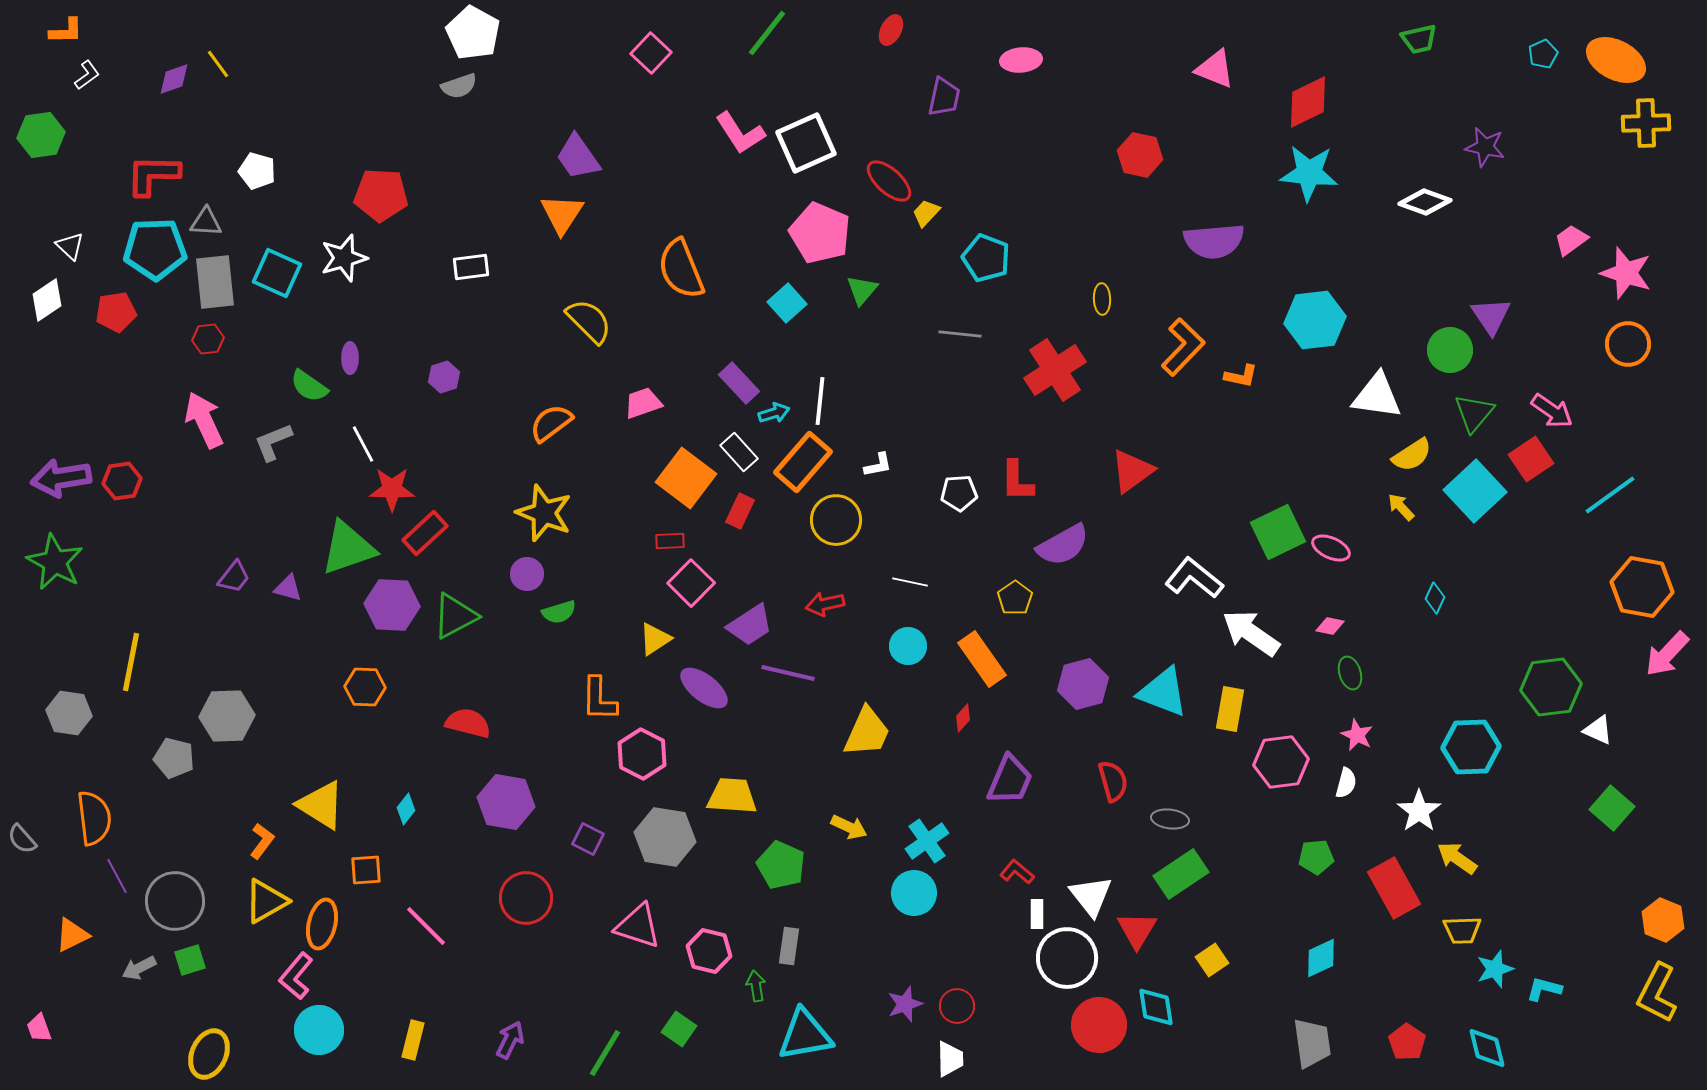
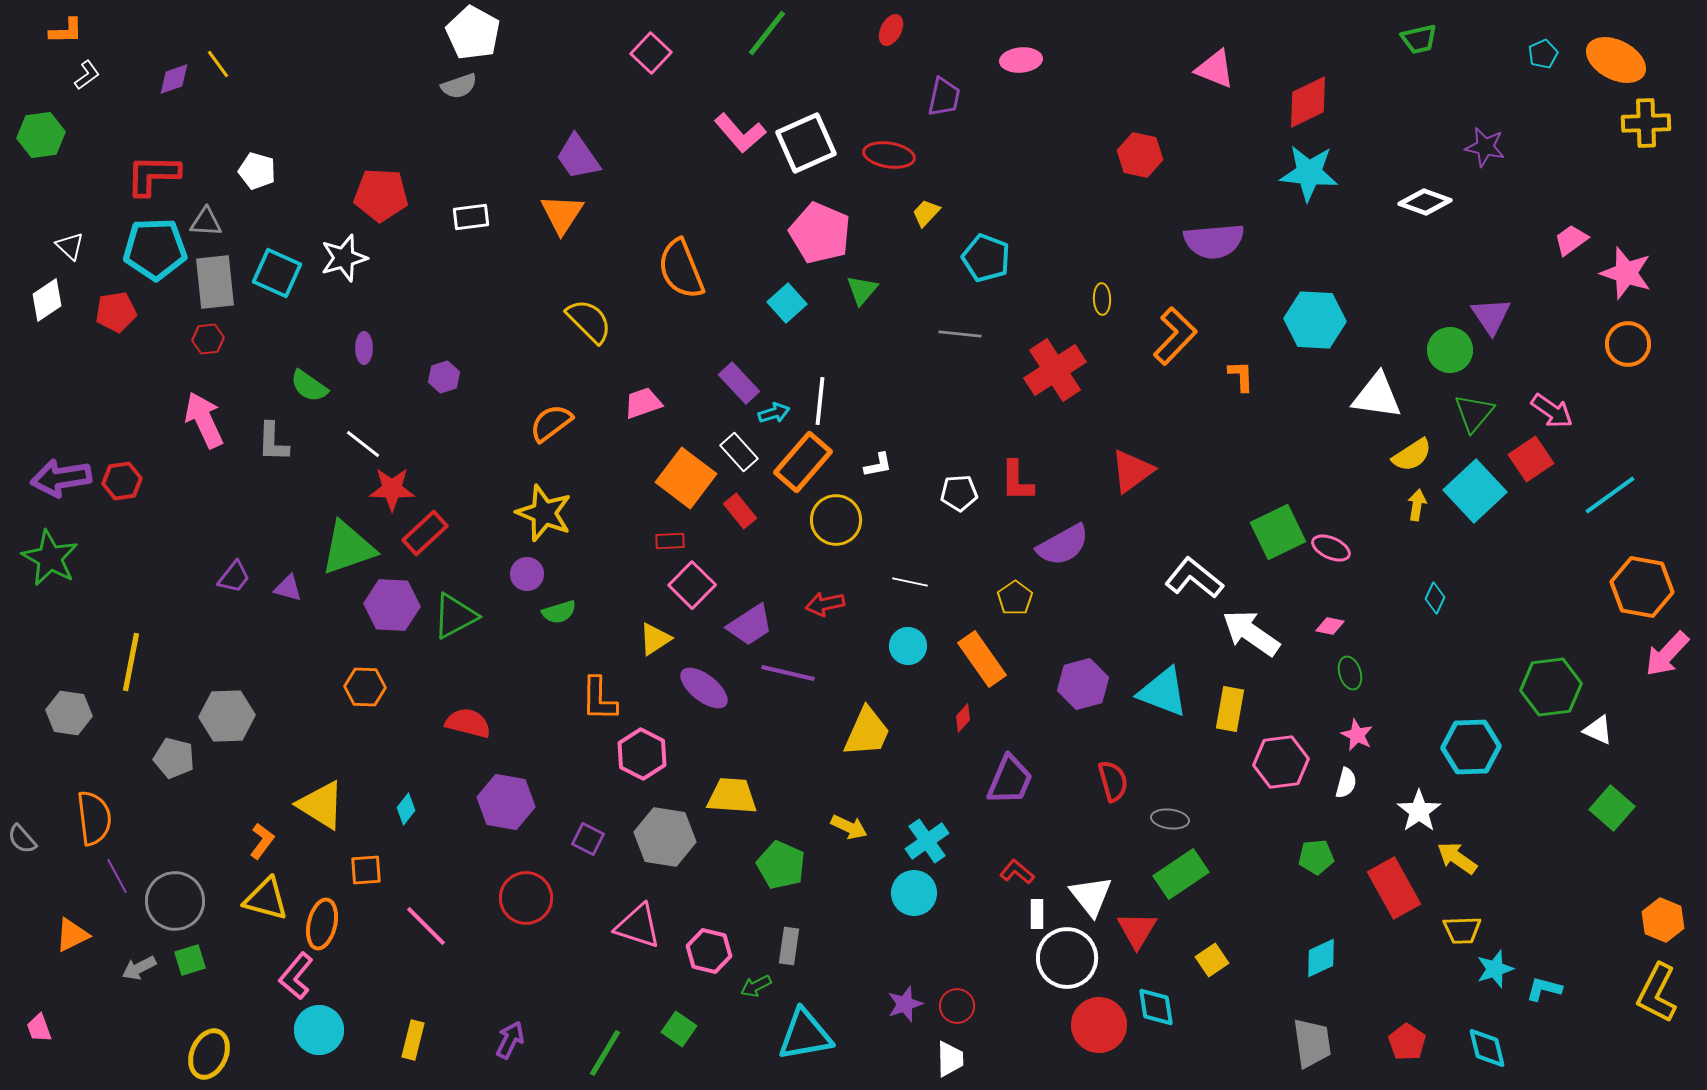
pink L-shape at (740, 133): rotated 8 degrees counterclockwise
red ellipse at (889, 181): moved 26 px up; rotated 33 degrees counterclockwise
white rectangle at (471, 267): moved 50 px up
cyan hexagon at (1315, 320): rotated 10 degrees clockwise
orange L-shape at (1183, 347): moved 8 px left, 11 px up
purple ellipse at (350, 358): moved 14 px right, 10 px up
orange L-shape at (1241, 376): rotated 104 degrees counterclockwise
gray L-shape at (273, 442): rotated 66 degrees counterclockwise
white line at (363, 444): rotated 24 degrees counterclockwise
yellow arrow at (1401, 507): moved 16 px right, 2 px up; rotated 52 degrees clockwise
red rectangle at (740, 511): rotated 64 degrees counterclockwise
green star at (55, 562): moved 5 px left, 4 px up
pink square at (691, 583): moved 1 px right, 2 px down
yellow triangle at (266, 901): moved 2 px up; rotated 45 degrees clockwise
green arrow at (756, 986): rotated 108 degrees counterclockwise
